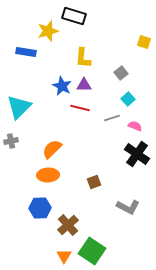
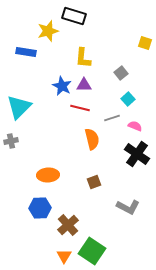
yellow square: moved 1 px right, 1 px down
orange semicircle: moved 40 px right, 10 px up; rotated 120 degrees clockwise
